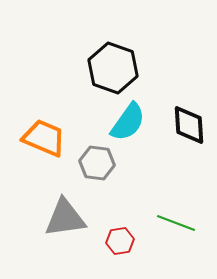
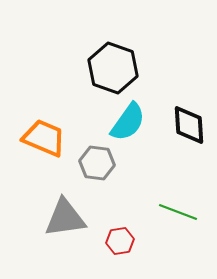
green line: moved 2 px right, 11 px up
